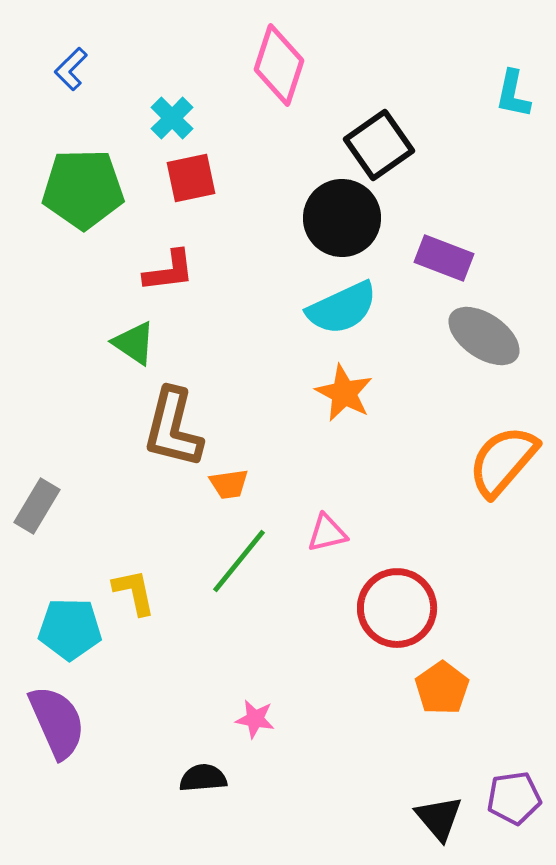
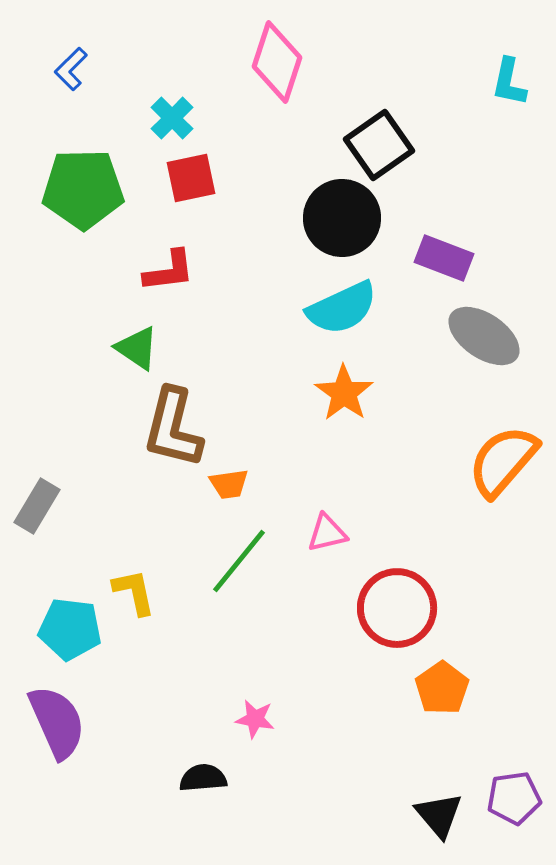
pink diamond: moved 2 px left, 3 px up
cyan L-shape: moved 4 px left, 12 px up
green triangle: moved 3 px right, 5 px down
orange star: rotated 8 degrees clockwise
cyan pentagon: rotated 6 degrees clockwise
black triangle: moved 3 px up
